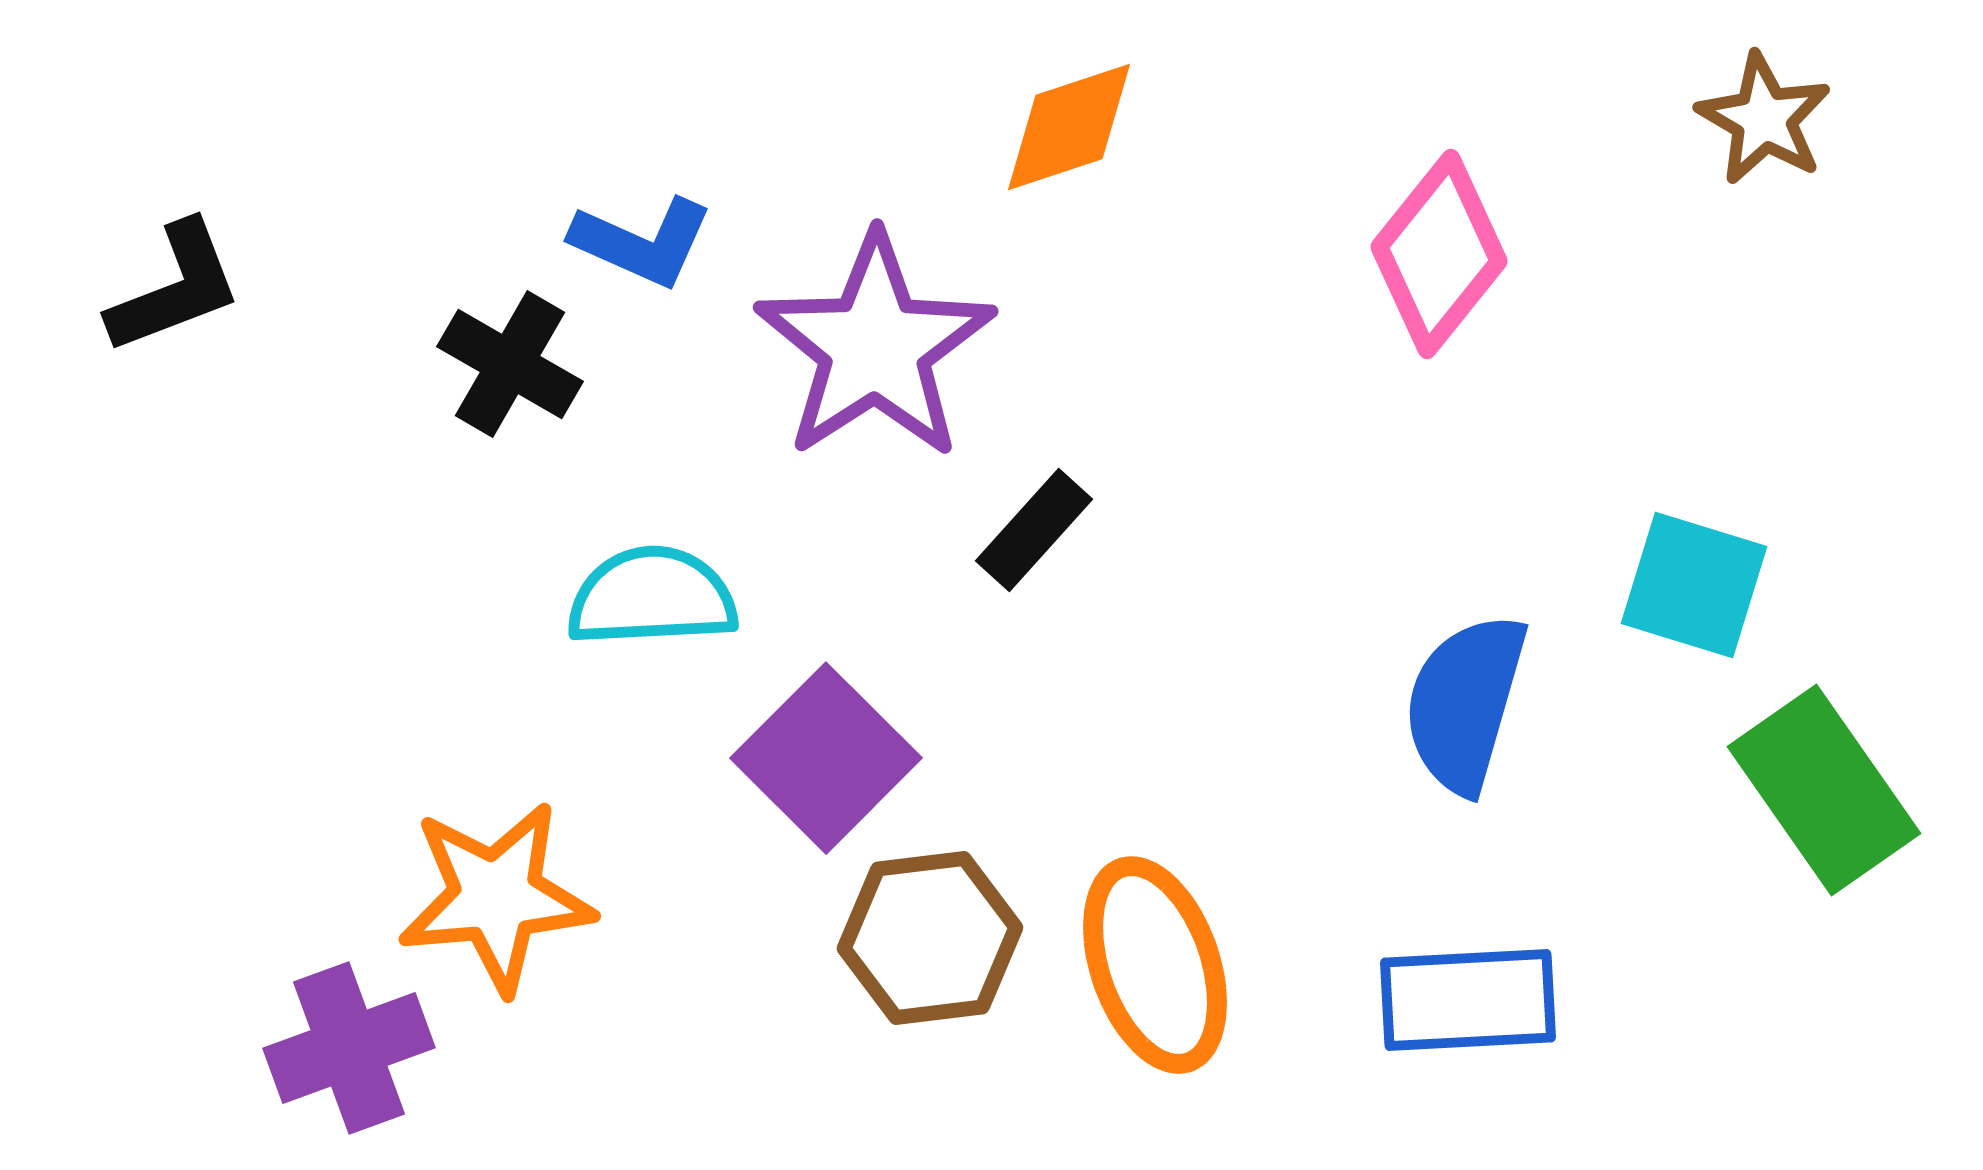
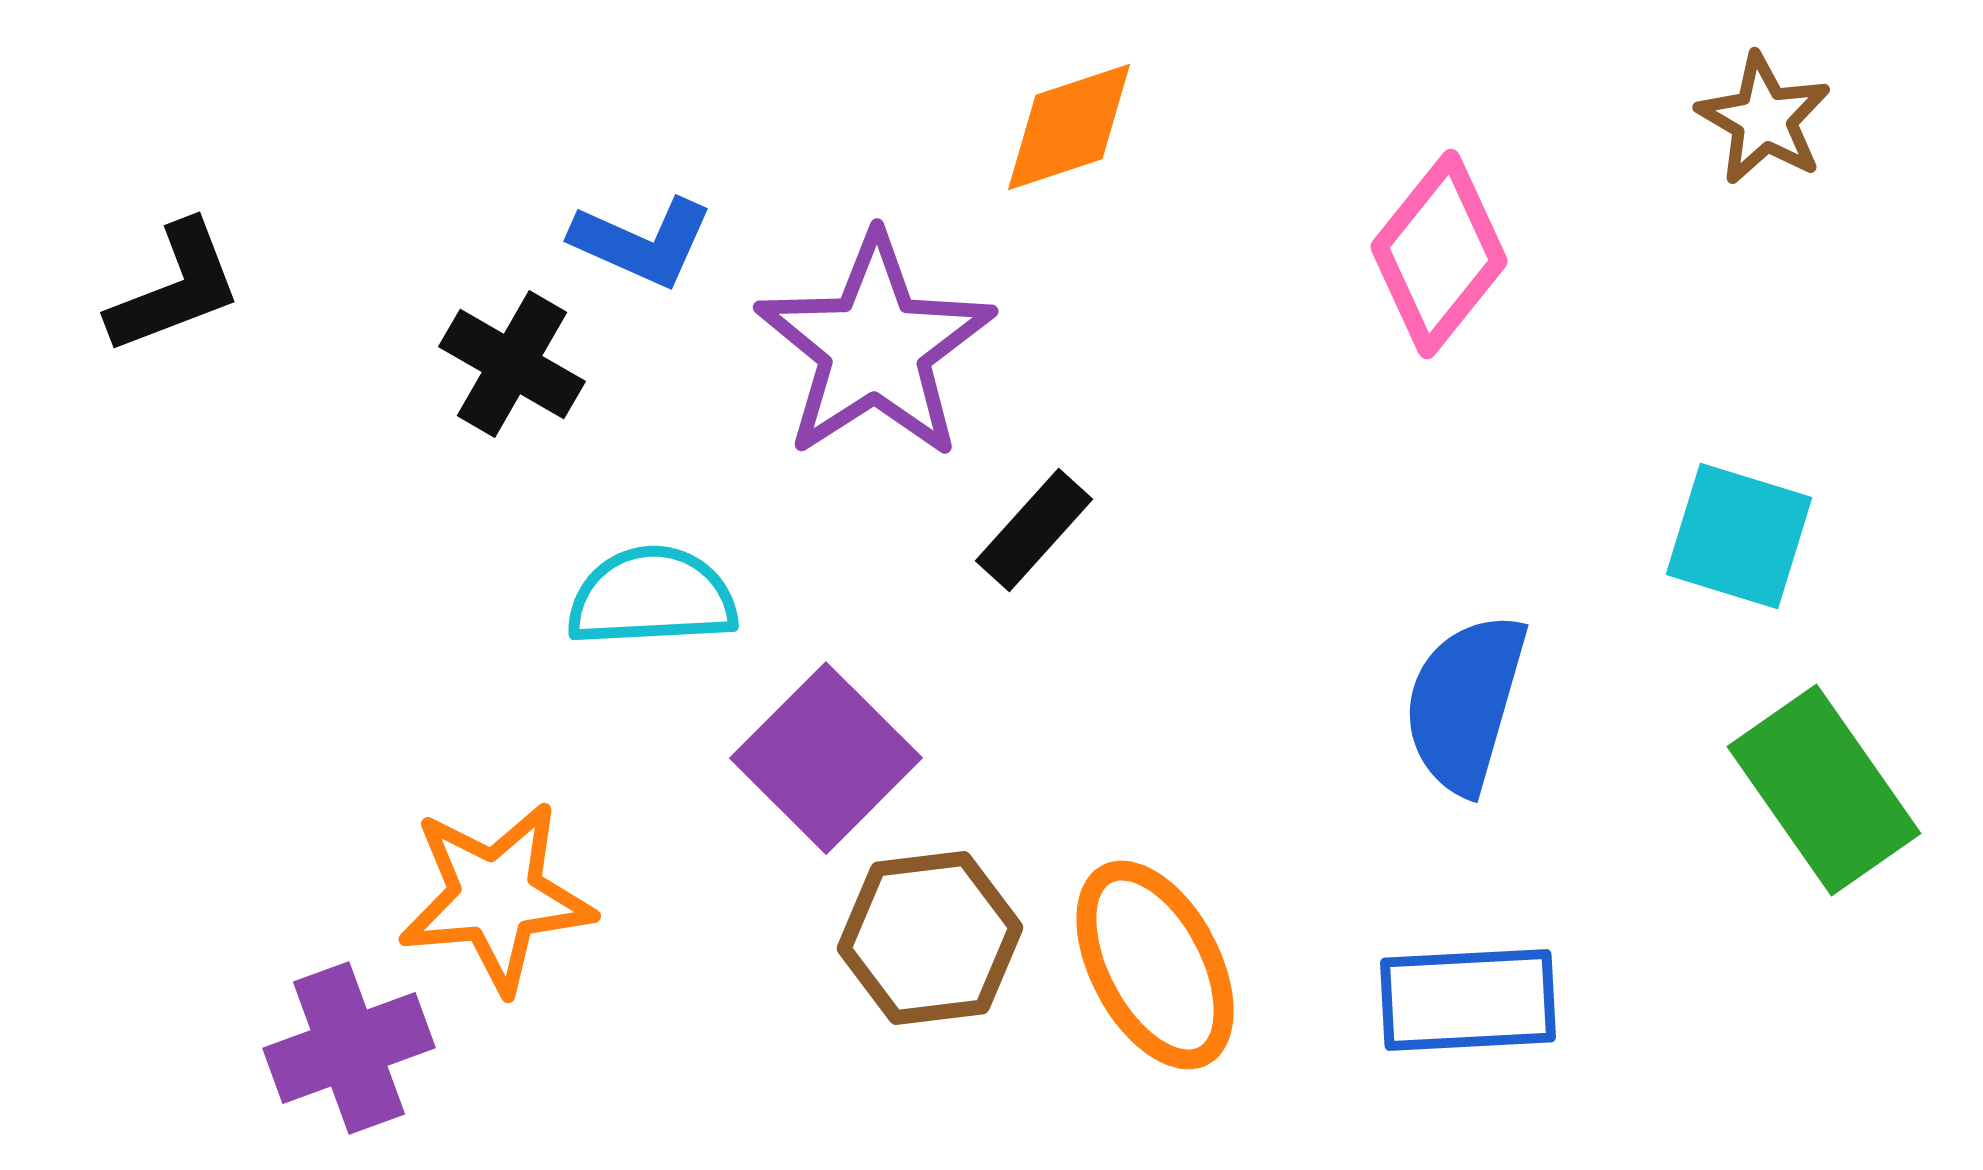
black cross: moved 2 px right
cyan square: moved 45 px right, 49 px up
orange ellipse: rotated 9 degrees counterclockwise
